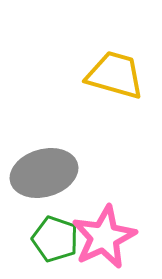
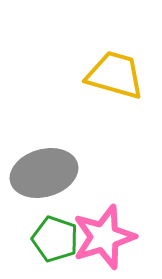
pink star: rotated 8 degrees clockwise
